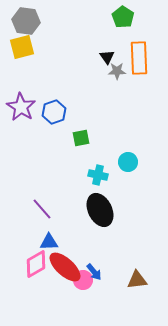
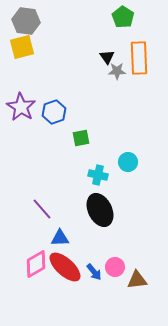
blue triangle: moved 11 px right, 4 px up
pink circle: moved 32 px right, 13 px up
